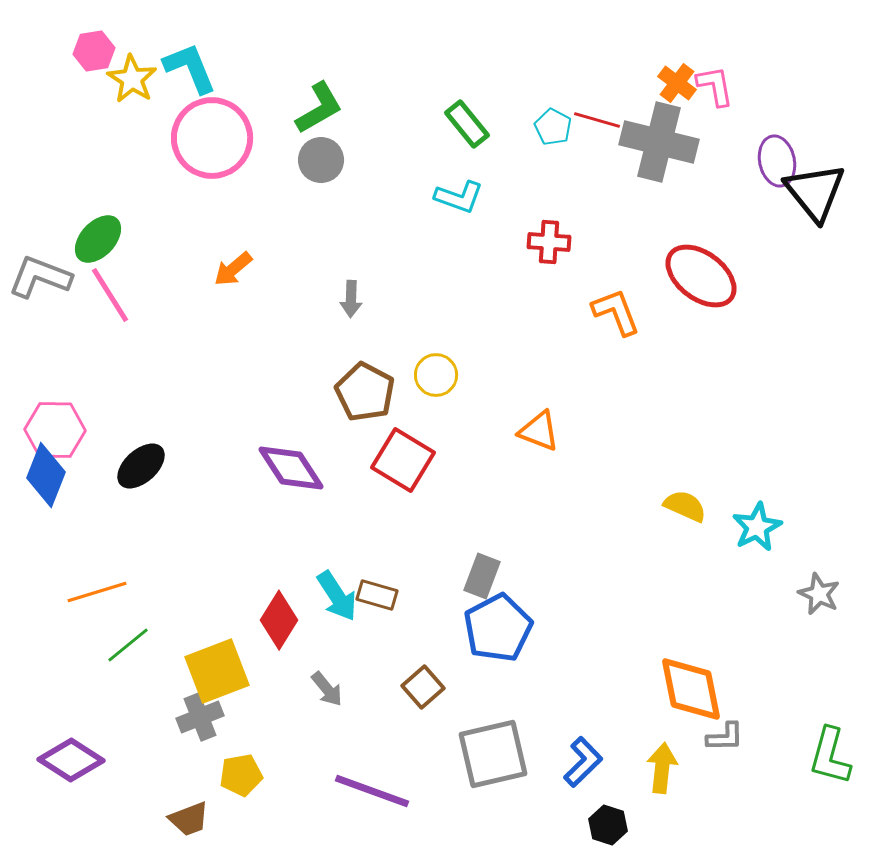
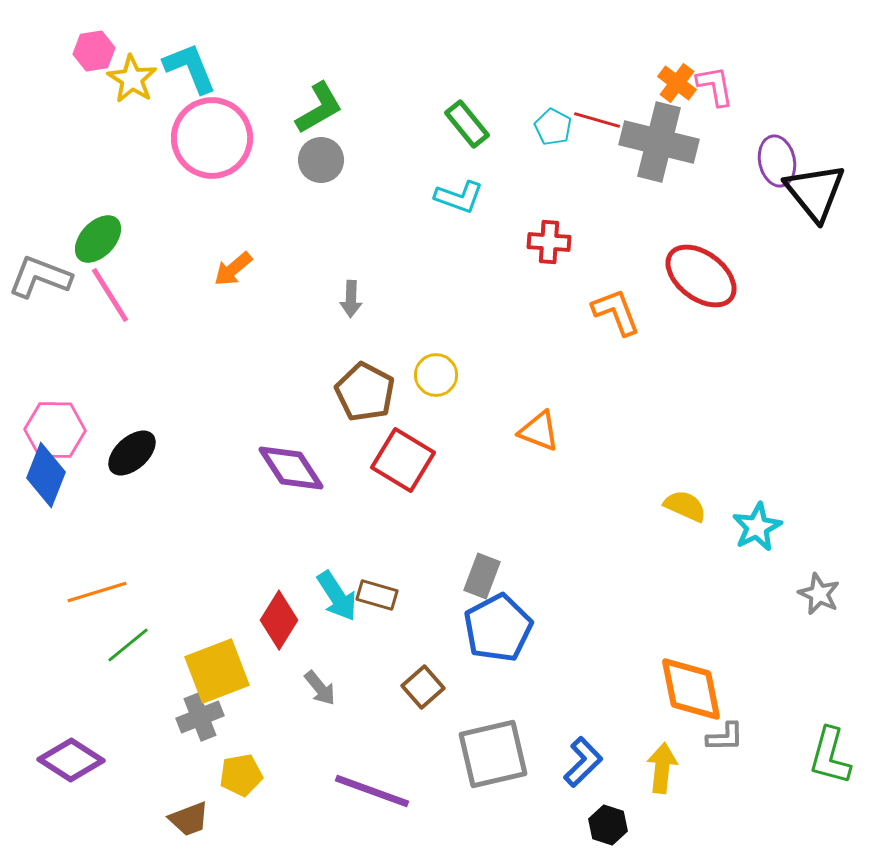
black ellipse at (141, 466): moved 9 px left, 13 px up
gray arrow at (327, 689): moved 7 px left, 1 px up
